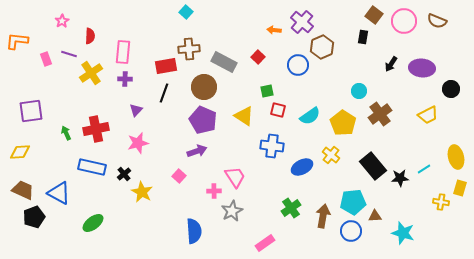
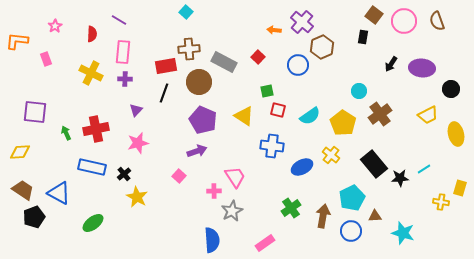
pink star at (62, 21): moved 7 px left, 5 px down
brown semicircle at (437, 21): rotated 48 degrees clockwise
red semicircle at (90, 36): moved 2 px right, 2 px up
purple line at (69, 54): moved 50 px right, 34 px up; rotated 14 degrees clockwise
yellow cross at (91, 73): rotated 30 degrees counterclockwise
brown circle at (204, 87): moved 5 px left, 5 px up
purple square at (31, 111): moved 4 px right, 1 px down; rotated 15 degrees clockwise
yellow ellipse at (456, 157): moved 23 px up
black rectangle at (373, 166): moved 1 px right, 2 px up
brown trapezoid at (23, 190): rotated 10 degrees clockwise
yellow star at (142, 192): moved 5 px left, 5 px down
cyan pentagon at (353, 202): moved 1 px left, 4 px up; rotated 20 degrees counterclockwise
blue semicircle at (194, 231): moved 18 px right, 9 px down
